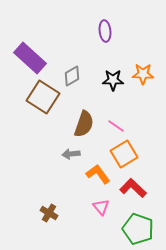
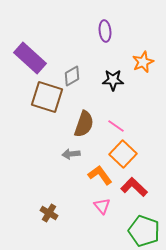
orange star: moved 12 px up; rotated 25 degrees counterclockwise
brown square: moved 4 px right; rotated 16 degrees counterclockwise
orange square: moved 1 px left; rotated 16 degrees counterclockwise
orange L-shape: moved 2 px right, 1 px down
red L-shape: moved 1 px right, 1 px up
pink triangle: moved 1 px right, 1 px up
green pentagon: moved 6 px right, 2 px down
